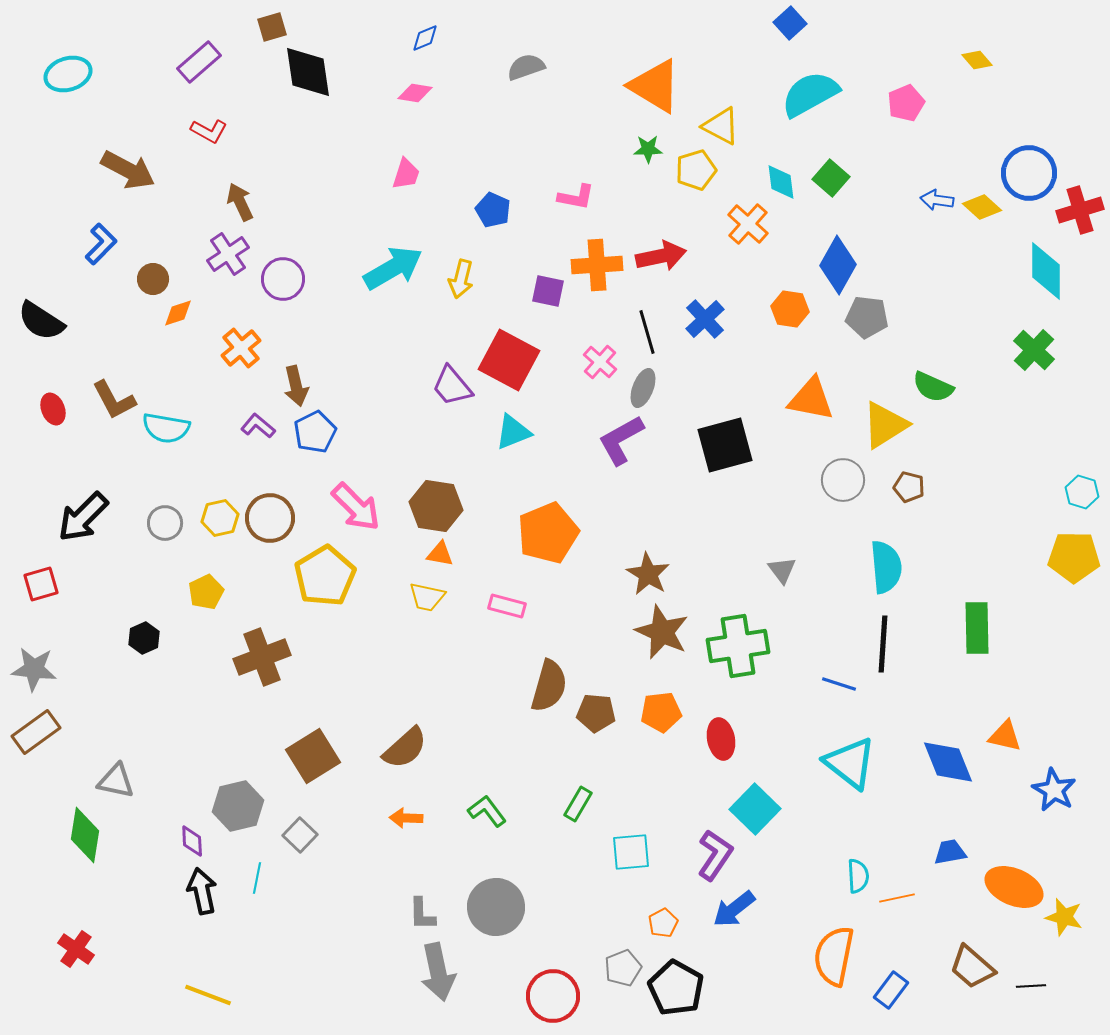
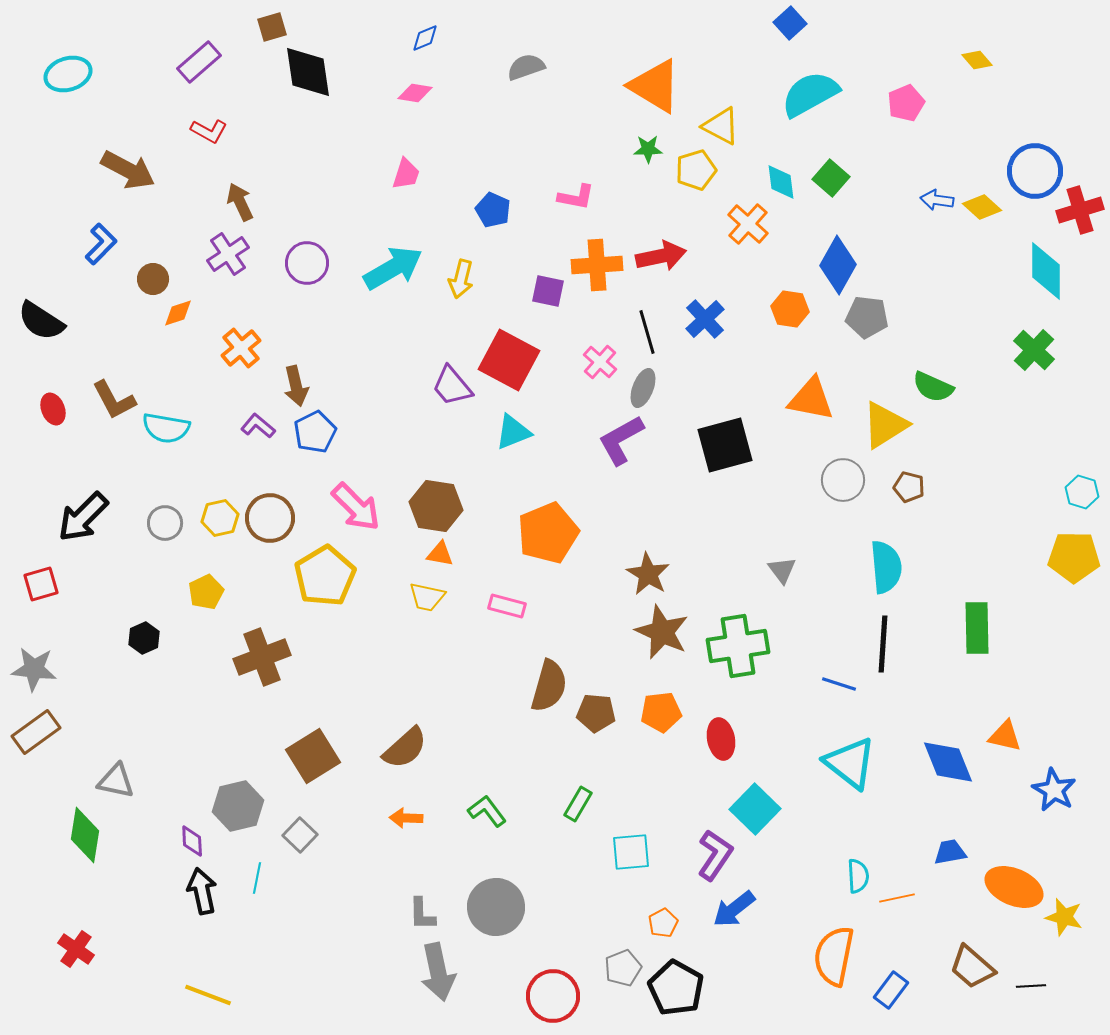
blue circle at (1029, 173): moved 6 px right, 2 px up
purple circle at (283, 279): moved 24 px right, 16 px up
